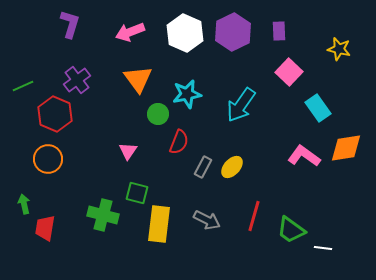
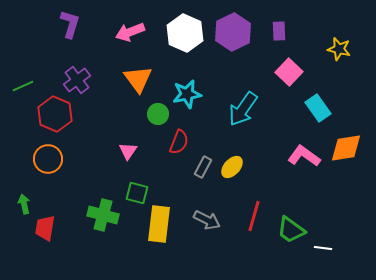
cyan arrow: moved 2 px right, 4 px down
